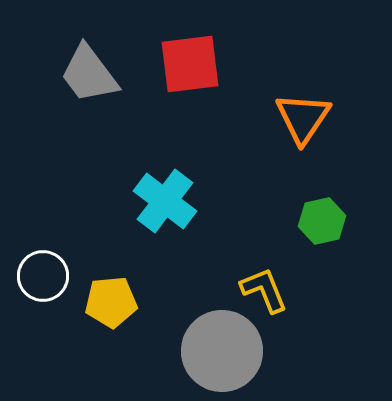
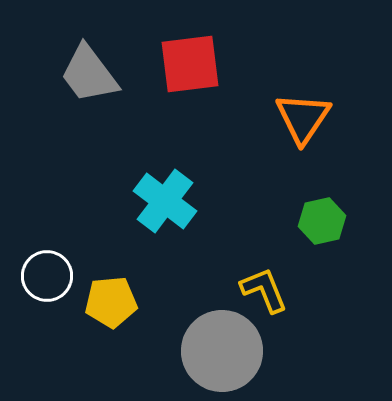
white circle: moved 4 px right
